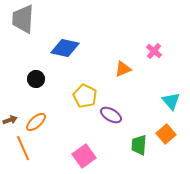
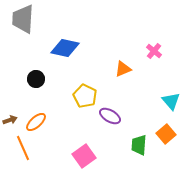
purple ellipse: moved 1 px left, 1 px down
